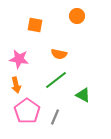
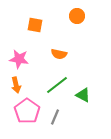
green line: moved 1 px right, 5 px down
